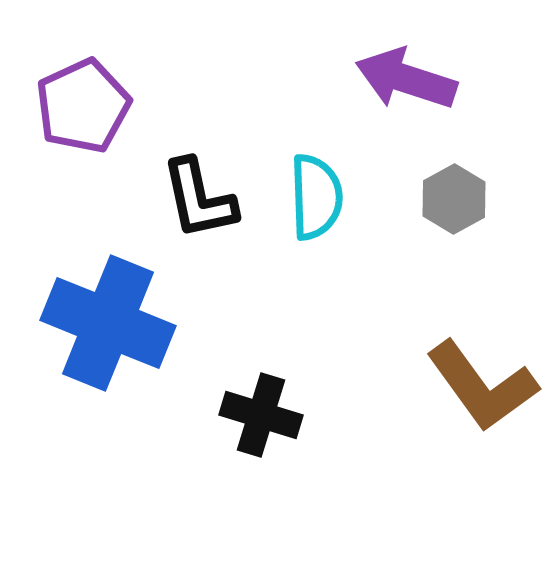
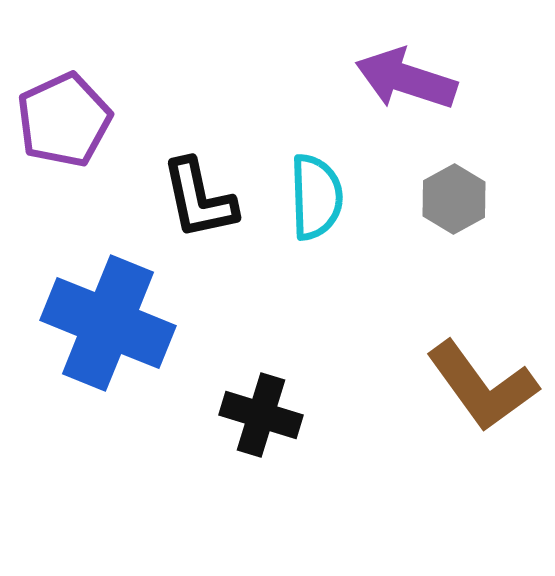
purple pentagon: moved 19 px left, 14 px down
